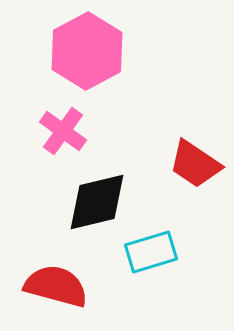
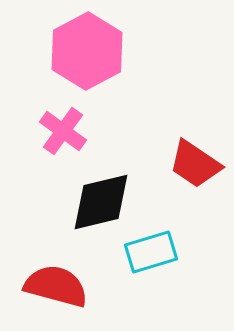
black diamond: moved 4 px right
